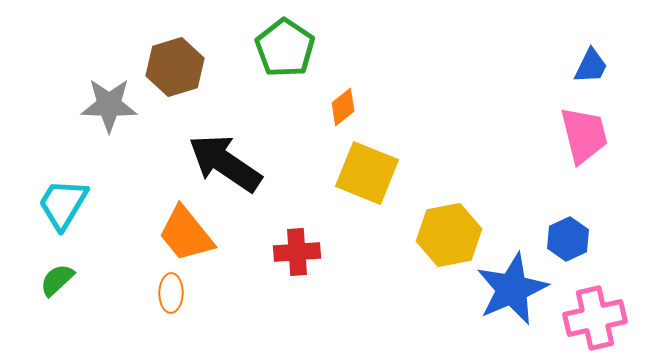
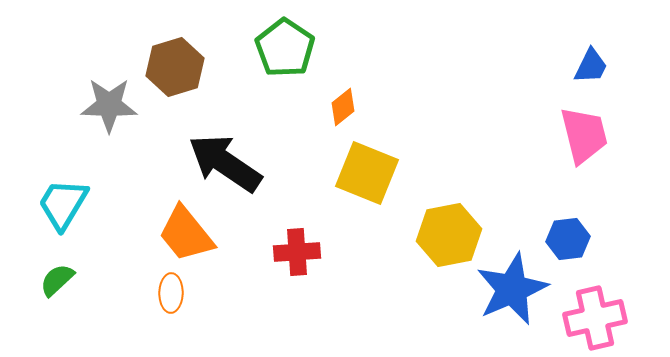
blue hexagon: rotated 18 degrees clockwise
